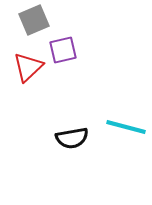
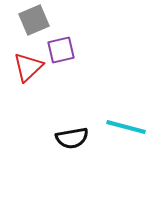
purple square: moved 2 px left
